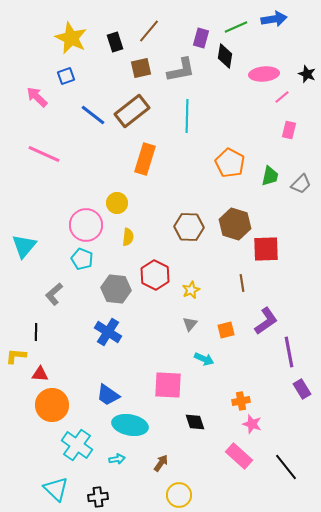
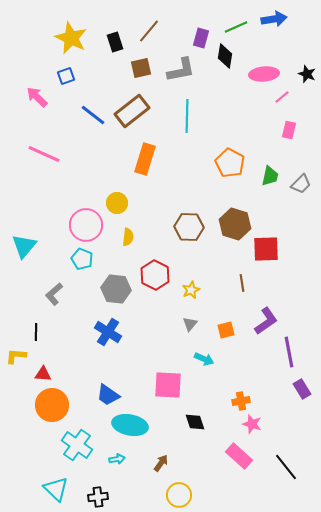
red triangle at (40, 374): moved 3 px right
